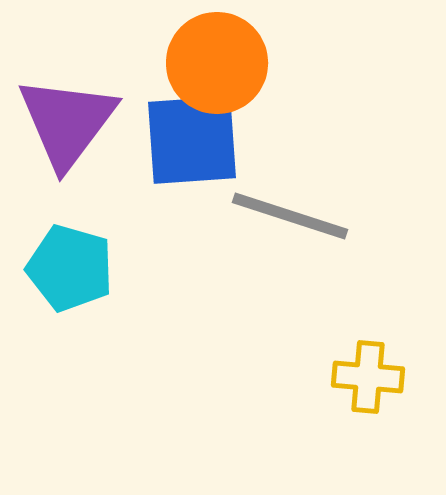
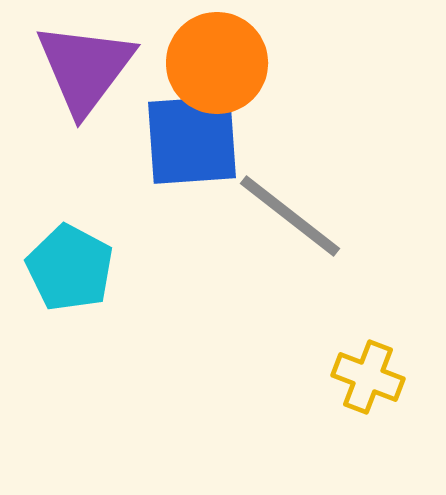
purple triangle: moved 18 px right, 54 px up
gray line: rotated 20 degrees clockwise
cyan pentagon: rotated 12 degrees clockwise
yellow cross: rotated 16 degrees clockwise
